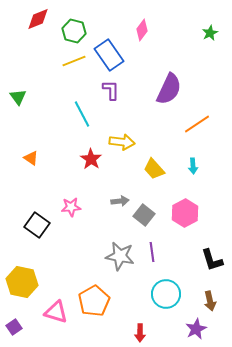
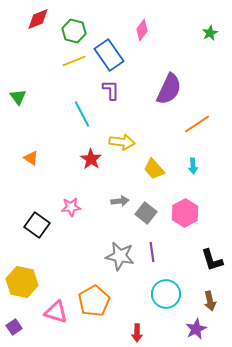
gray square: moved 2 px right, 2 px up
red arrow: moved 3 px left
